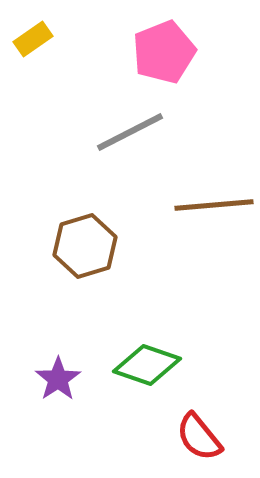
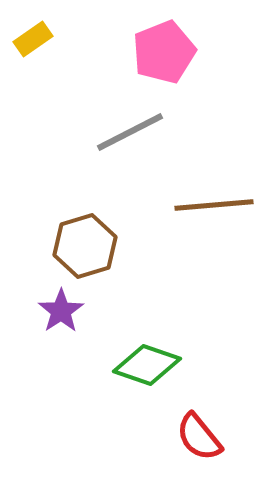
purple star: moved 3 px right, 68 px up
